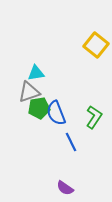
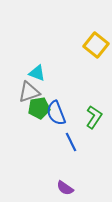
cyan triangle: moved 1 px right; rotated 30 degrees clockwise
